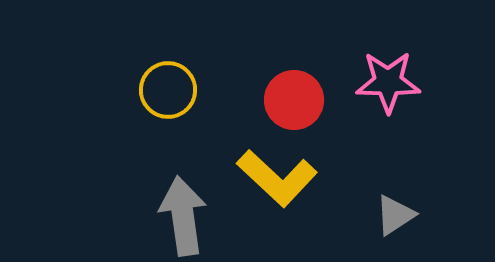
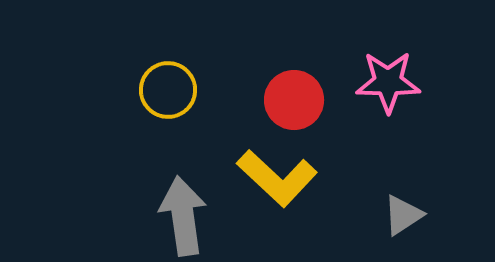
gray triangle: moved 8 px right
